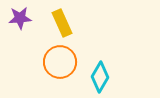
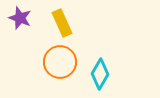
purple star: rotated 25 degrees clockwise
cyan diamond: moved 3 px up
